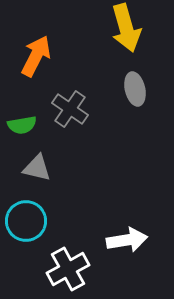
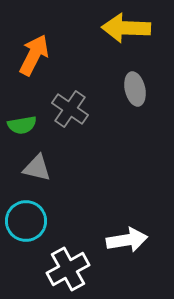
yellow arrow: rotated 108 degrees clockwise
orange arrow: moved 2 px left, 1 px up
